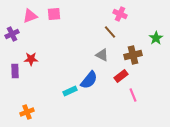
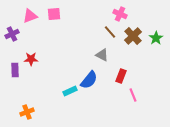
brown cross: moved 19 px up; rotated 30 degrees counterclockwise
purple rectangle: moved 1 px up
red rectangle: rotated 32 degrees counterclockwise
